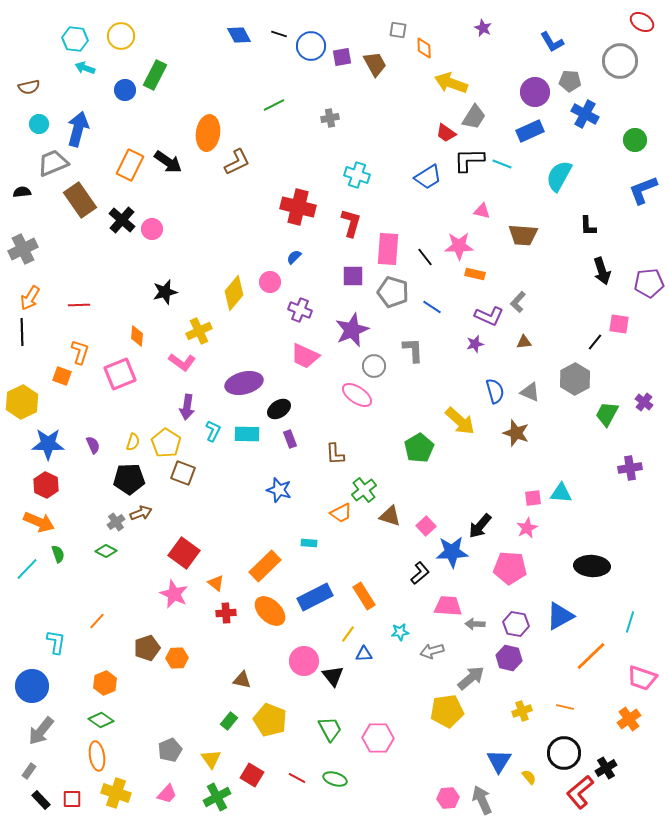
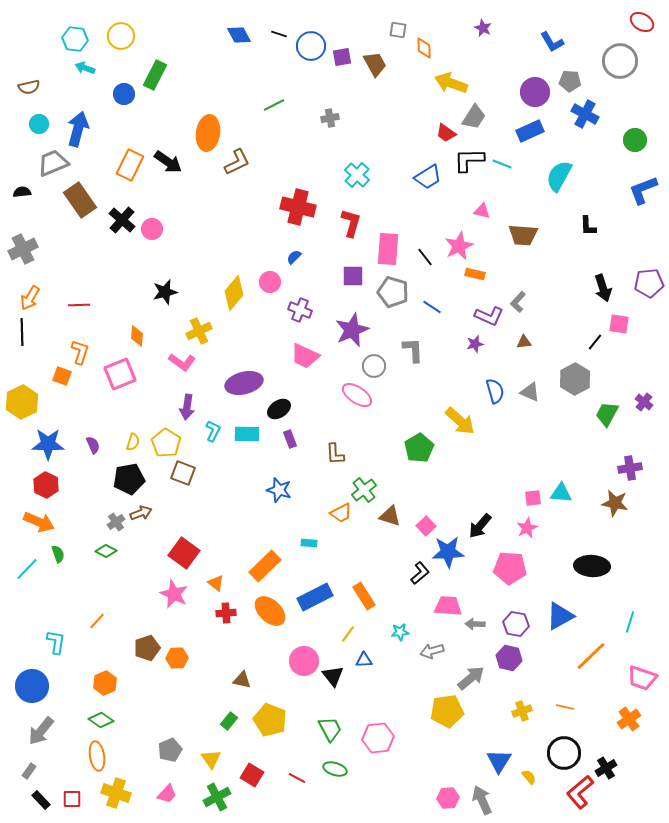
blue circle at (125, 90): moved 1 px left, 4 px down
cyan cross at (357, 175): rotated 25 degrees clockwise
pink star at (459, 246): rotated 24 degrees counterclockwise
black arrow at (602, 271): moved 1 px right, 17 px down
brown star at (516, 433): moved 99 px right, 70 px down; rotated 8 degrees counterclockwise
black pentagon at (129, 479): rotated 8 degrees counterclockwise
blue star at (452, 552): moved 4 px left
blue triangle at (364, 654): moved 6 px down
pink hexagon at (378, 738): rotated 8 degrees counterclockwise
green ellipse at (335, 779): moved 10 px up
